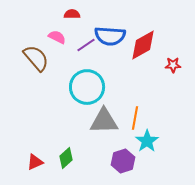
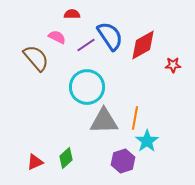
blue semicircle: rotated 128 degrees counterclockwise
